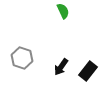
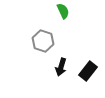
gray hexagon: moved 21 px right, 17 px up
black arrow: rotated 18 degrees counterclockwise
